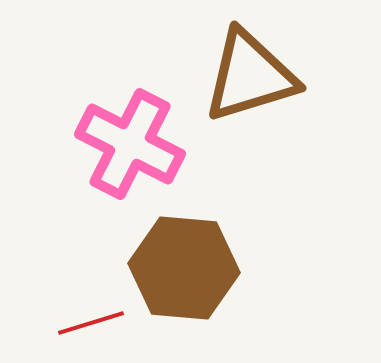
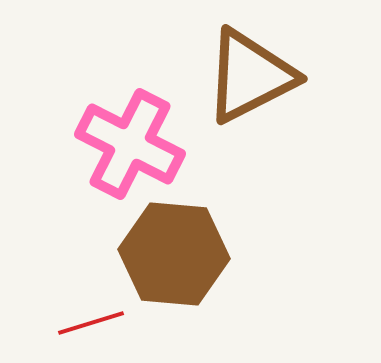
brown triangle: rotated 10 degrees counterclockwise
brown hexagon: moved 10 px left, 14 px up
